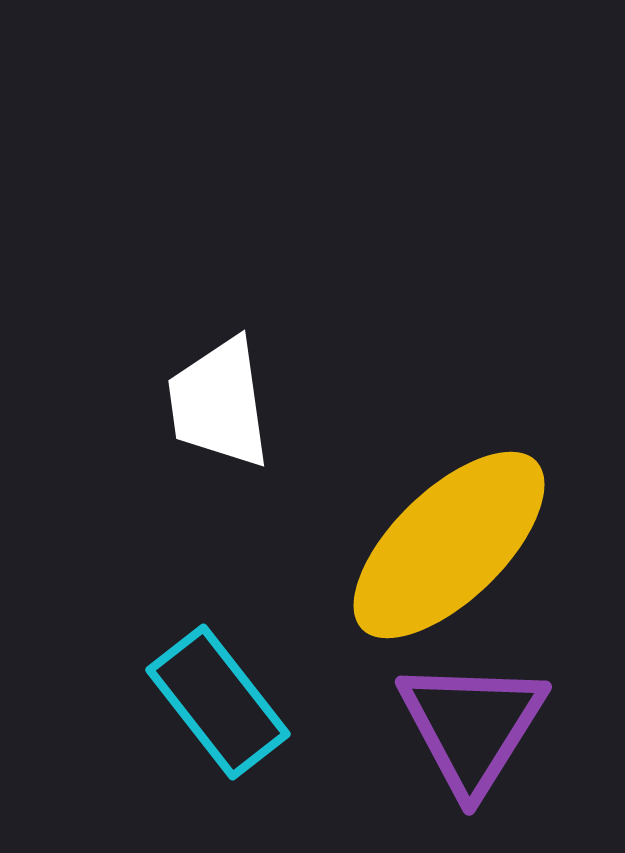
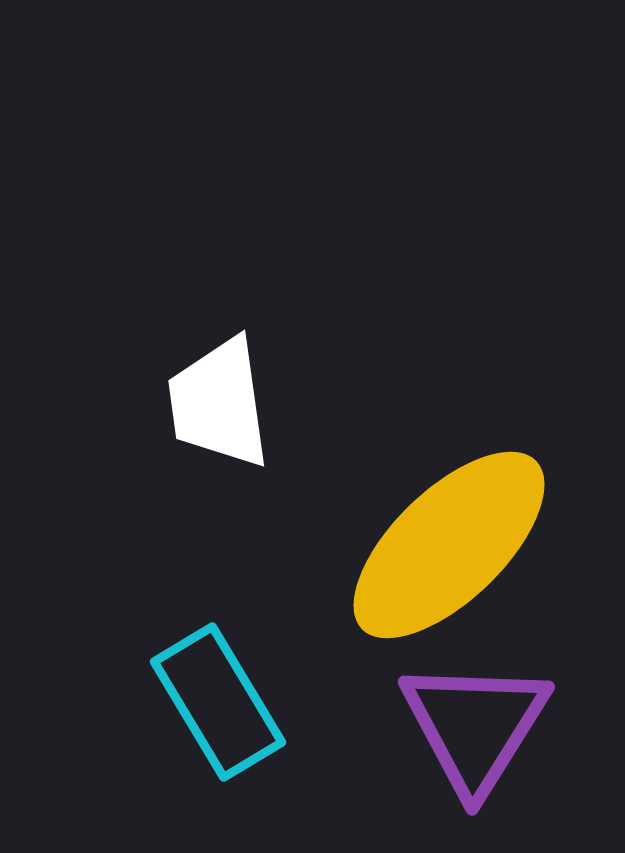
cyan rectangle: rotated 7 degrees clockwise
purple triangle: moved 3 px right
